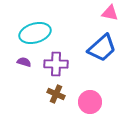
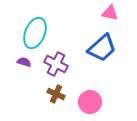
cyan ellipse: rotated 52 degrees counterclockwise
purple cross: rotated 25 degrees clockwise
